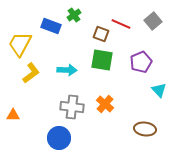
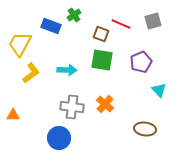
gray square: rotated 24 degrees clockwise
